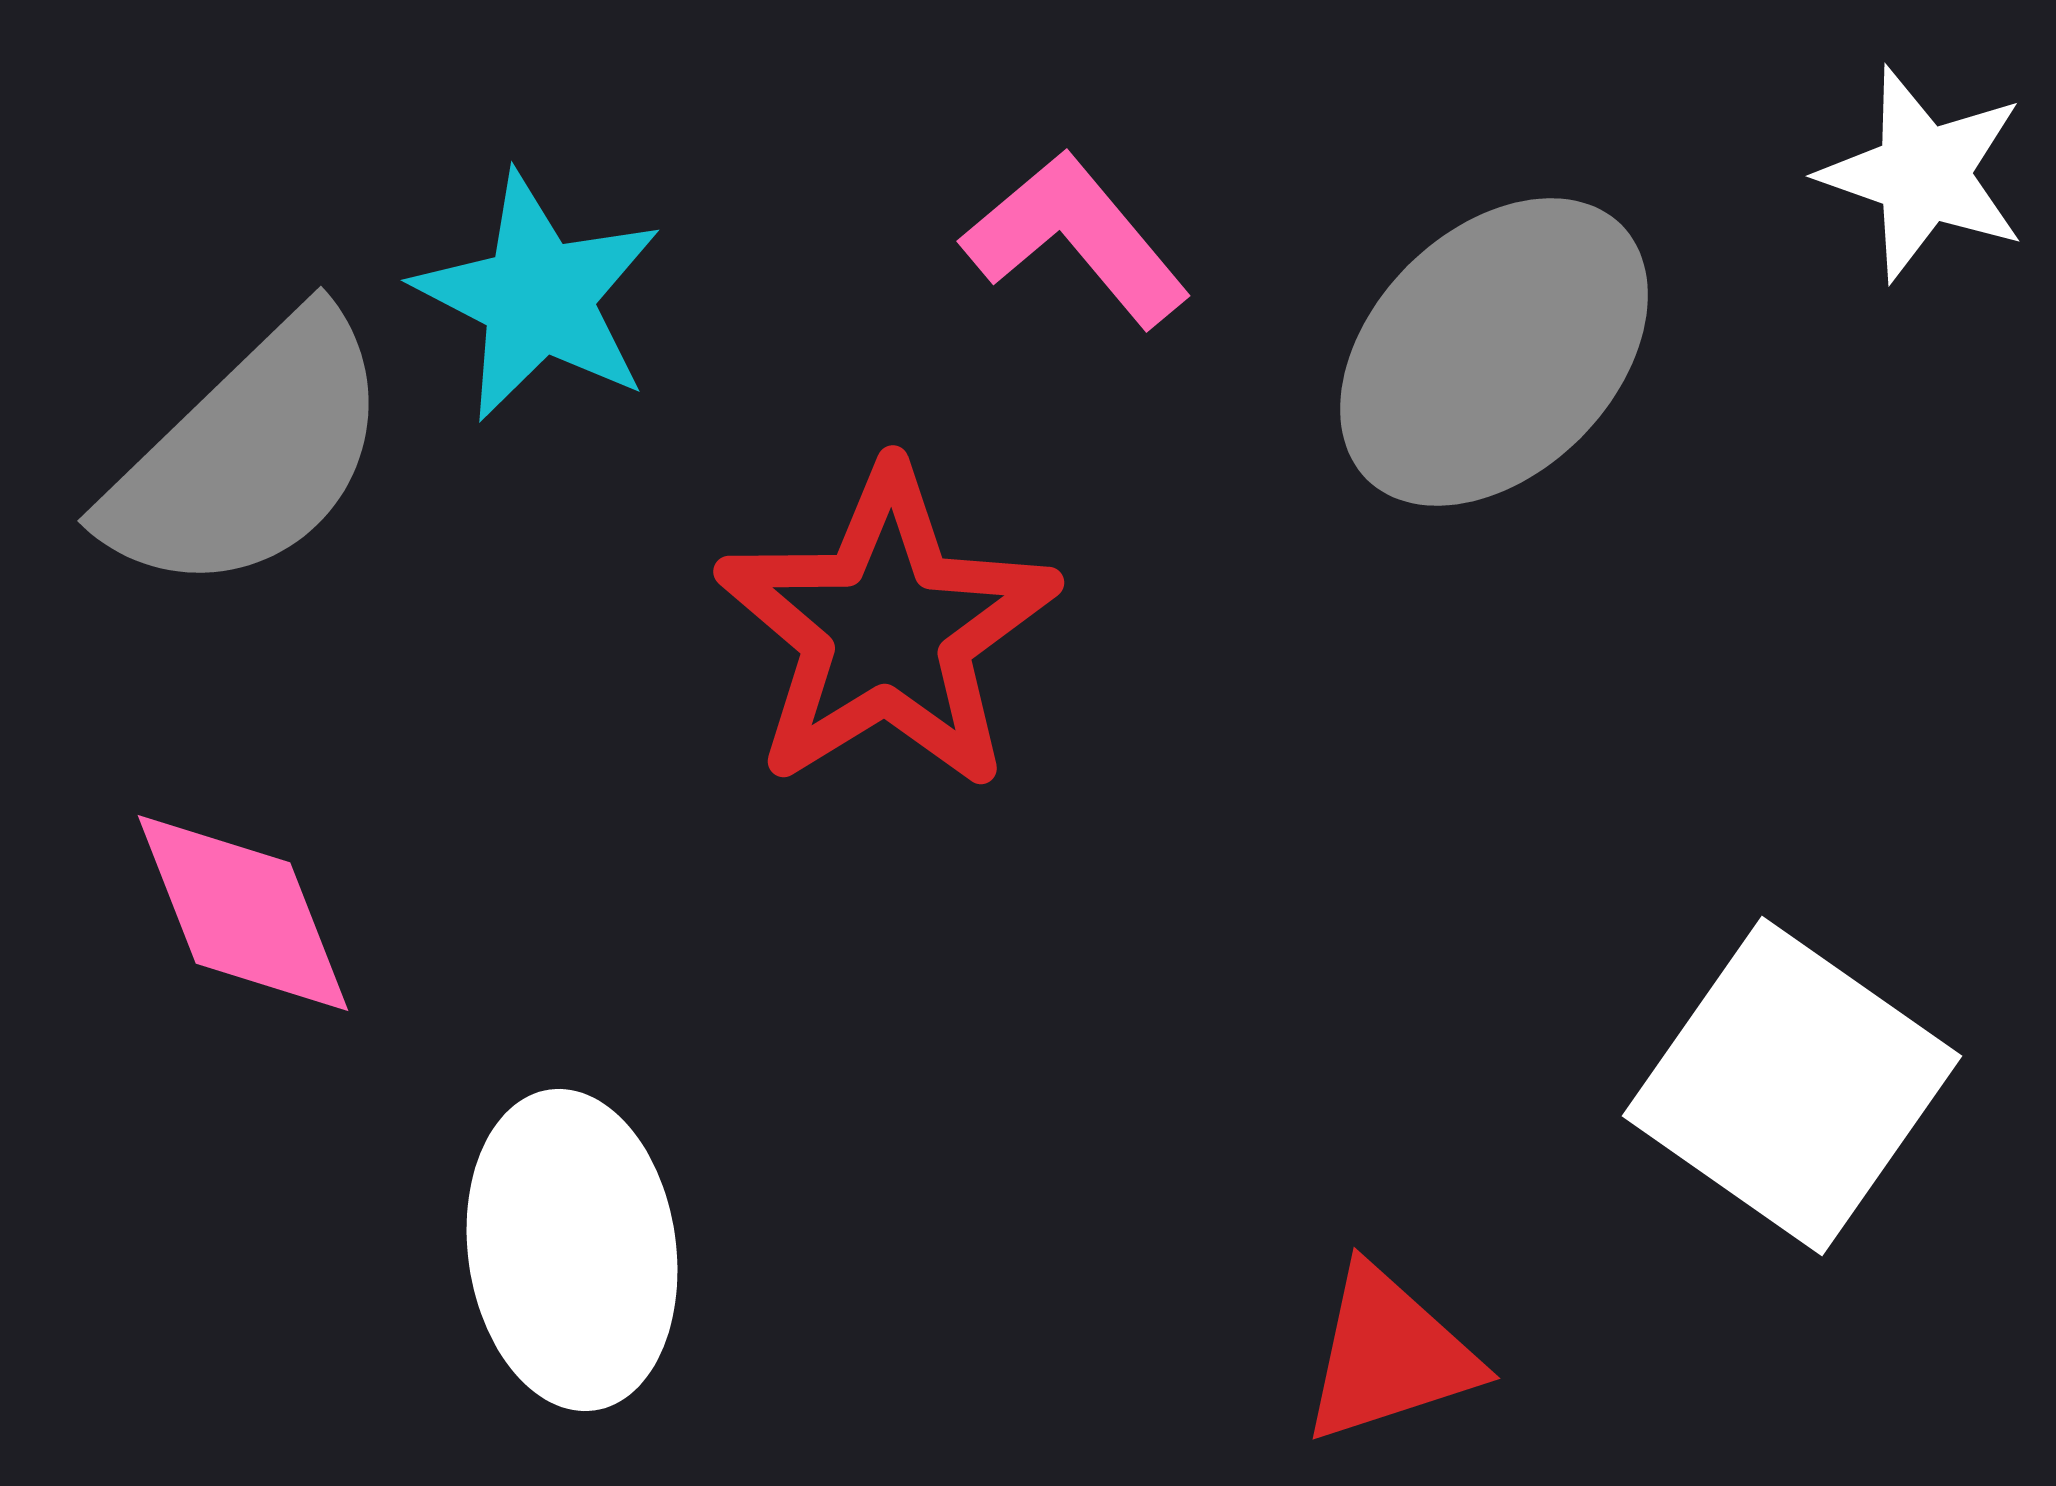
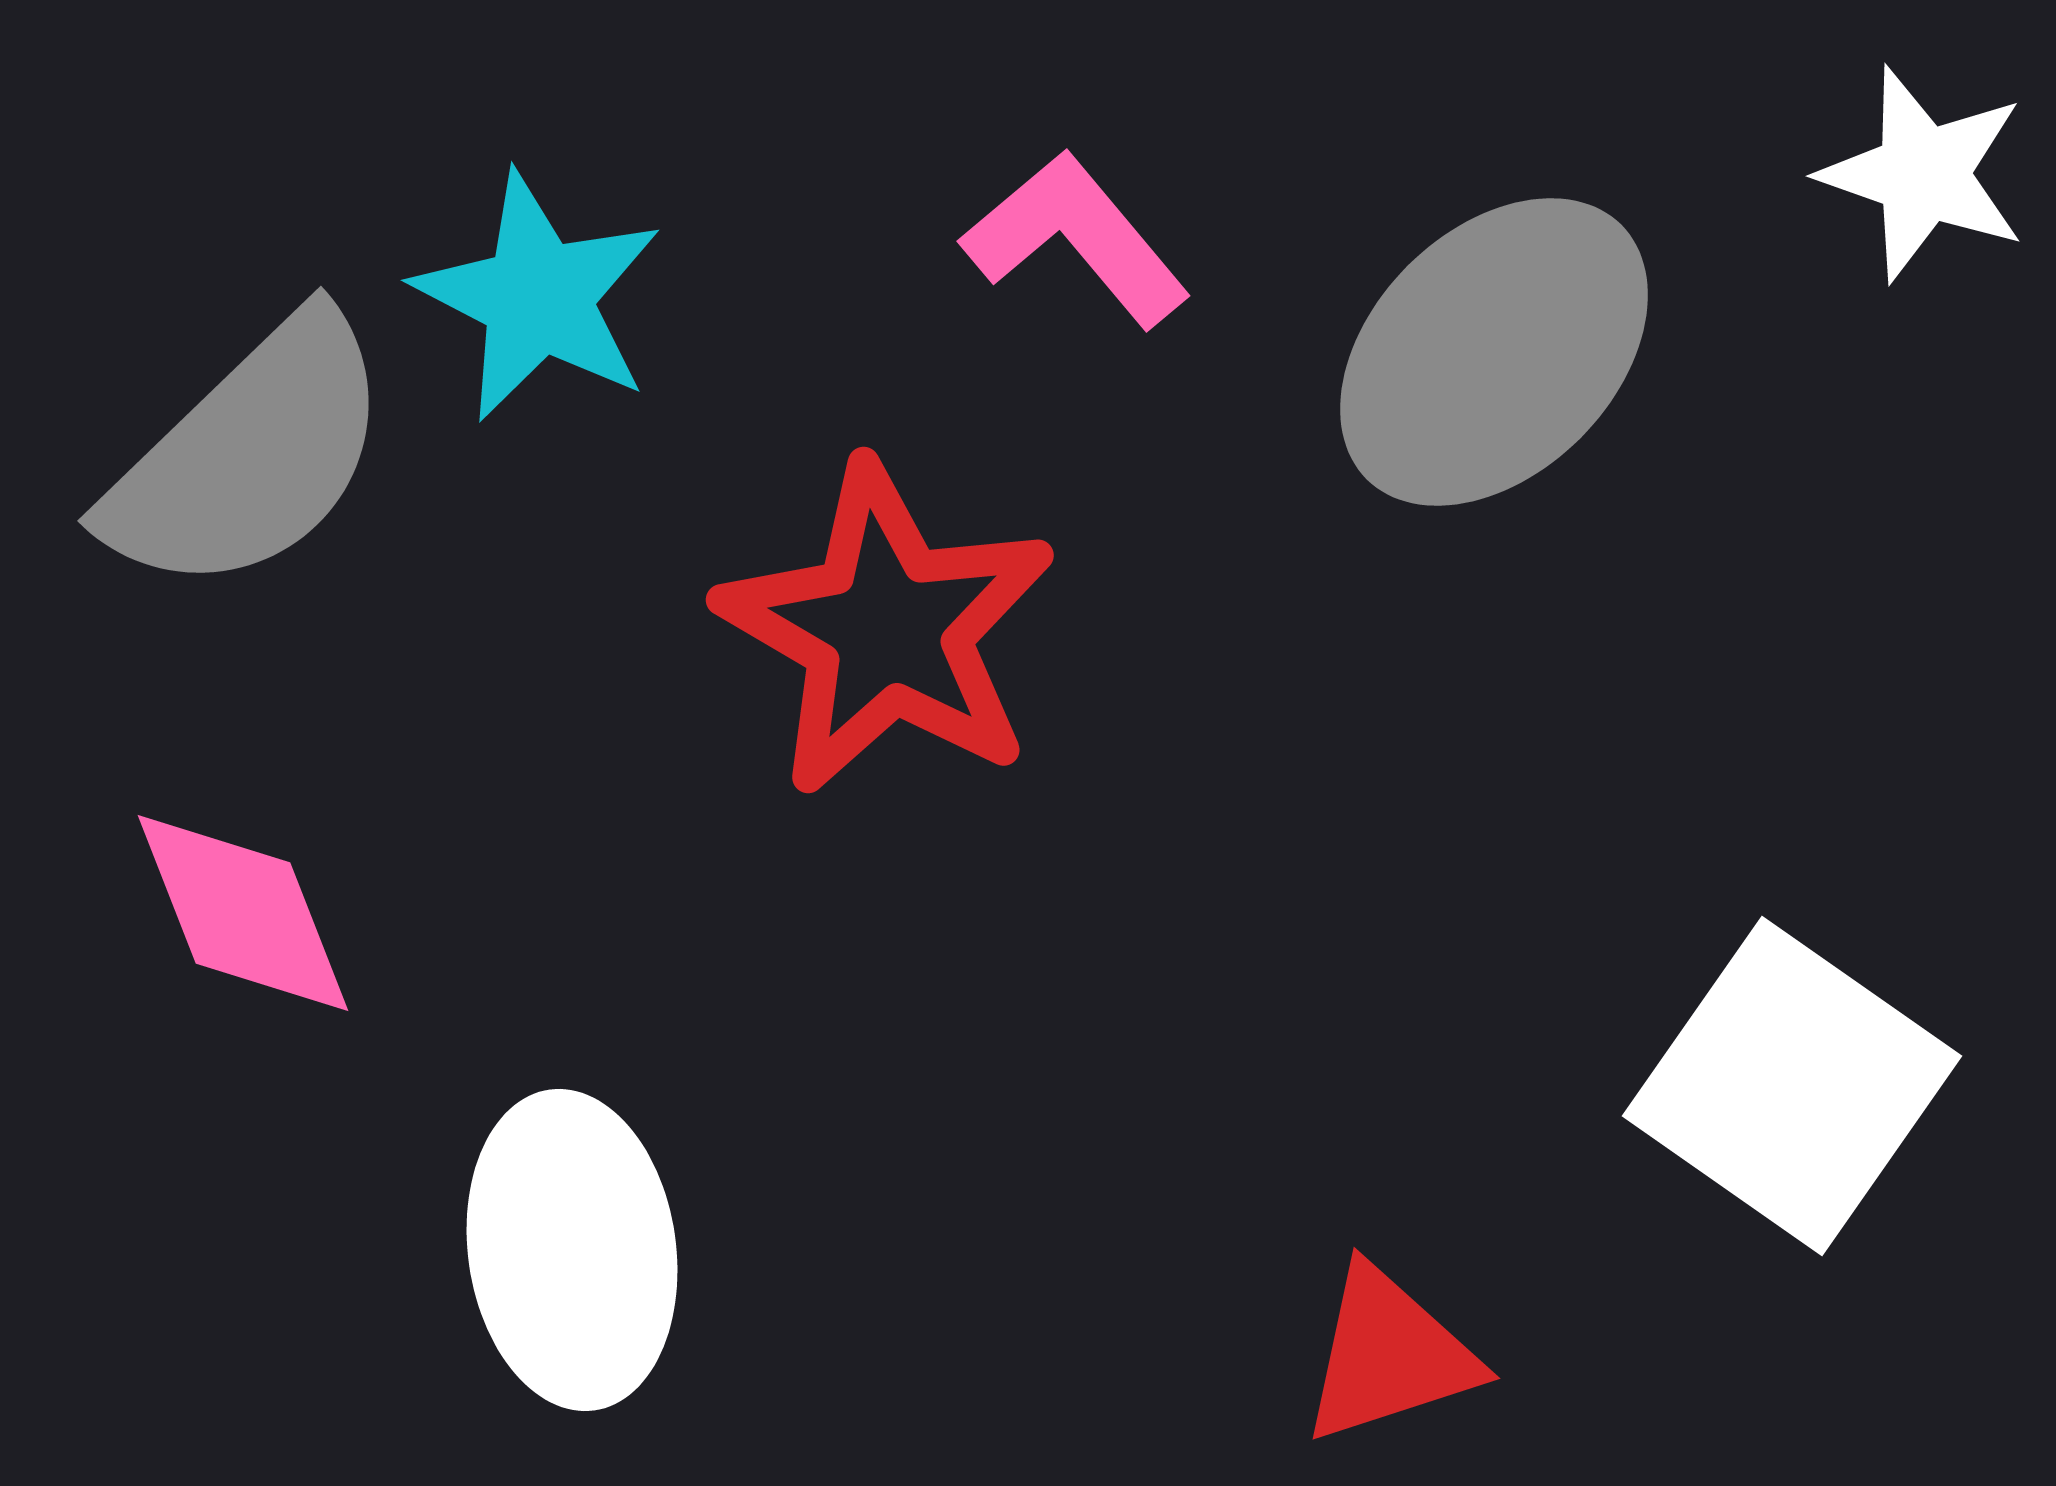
red star: rotated 10 degrees counterclockwise
